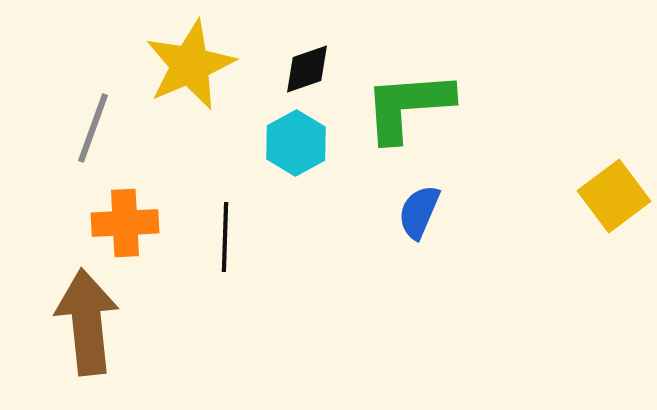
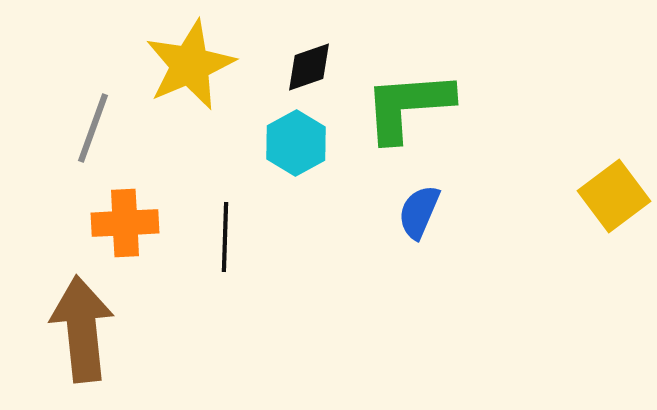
black diamond: moved 2 px right, 2 px up
brown arrow: moved 5 px left, 7 px down
